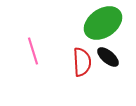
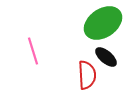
black ellipse: moved 2 px left
red semicircle: moved 5 px right, 13 px down
